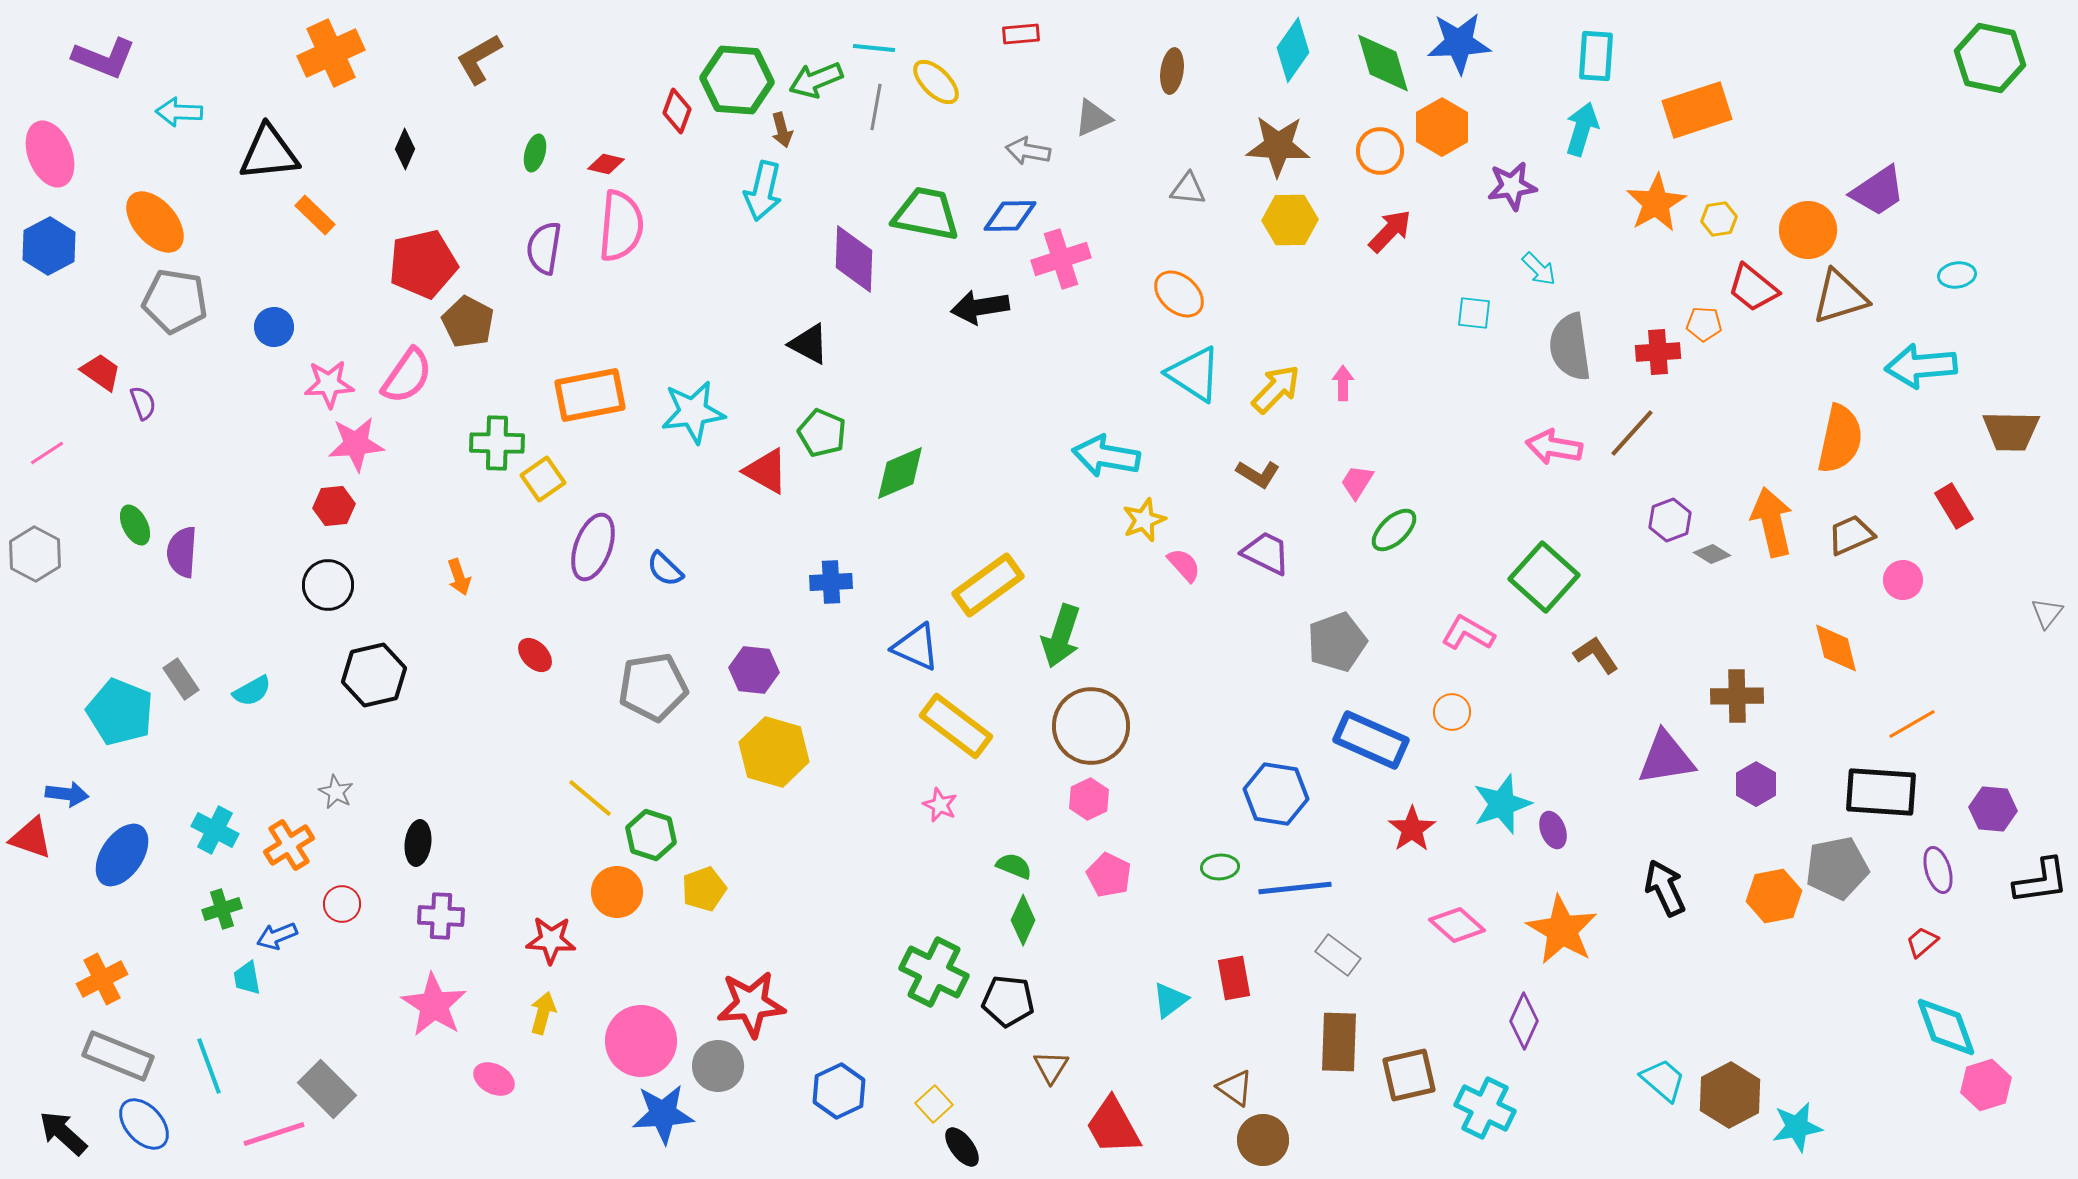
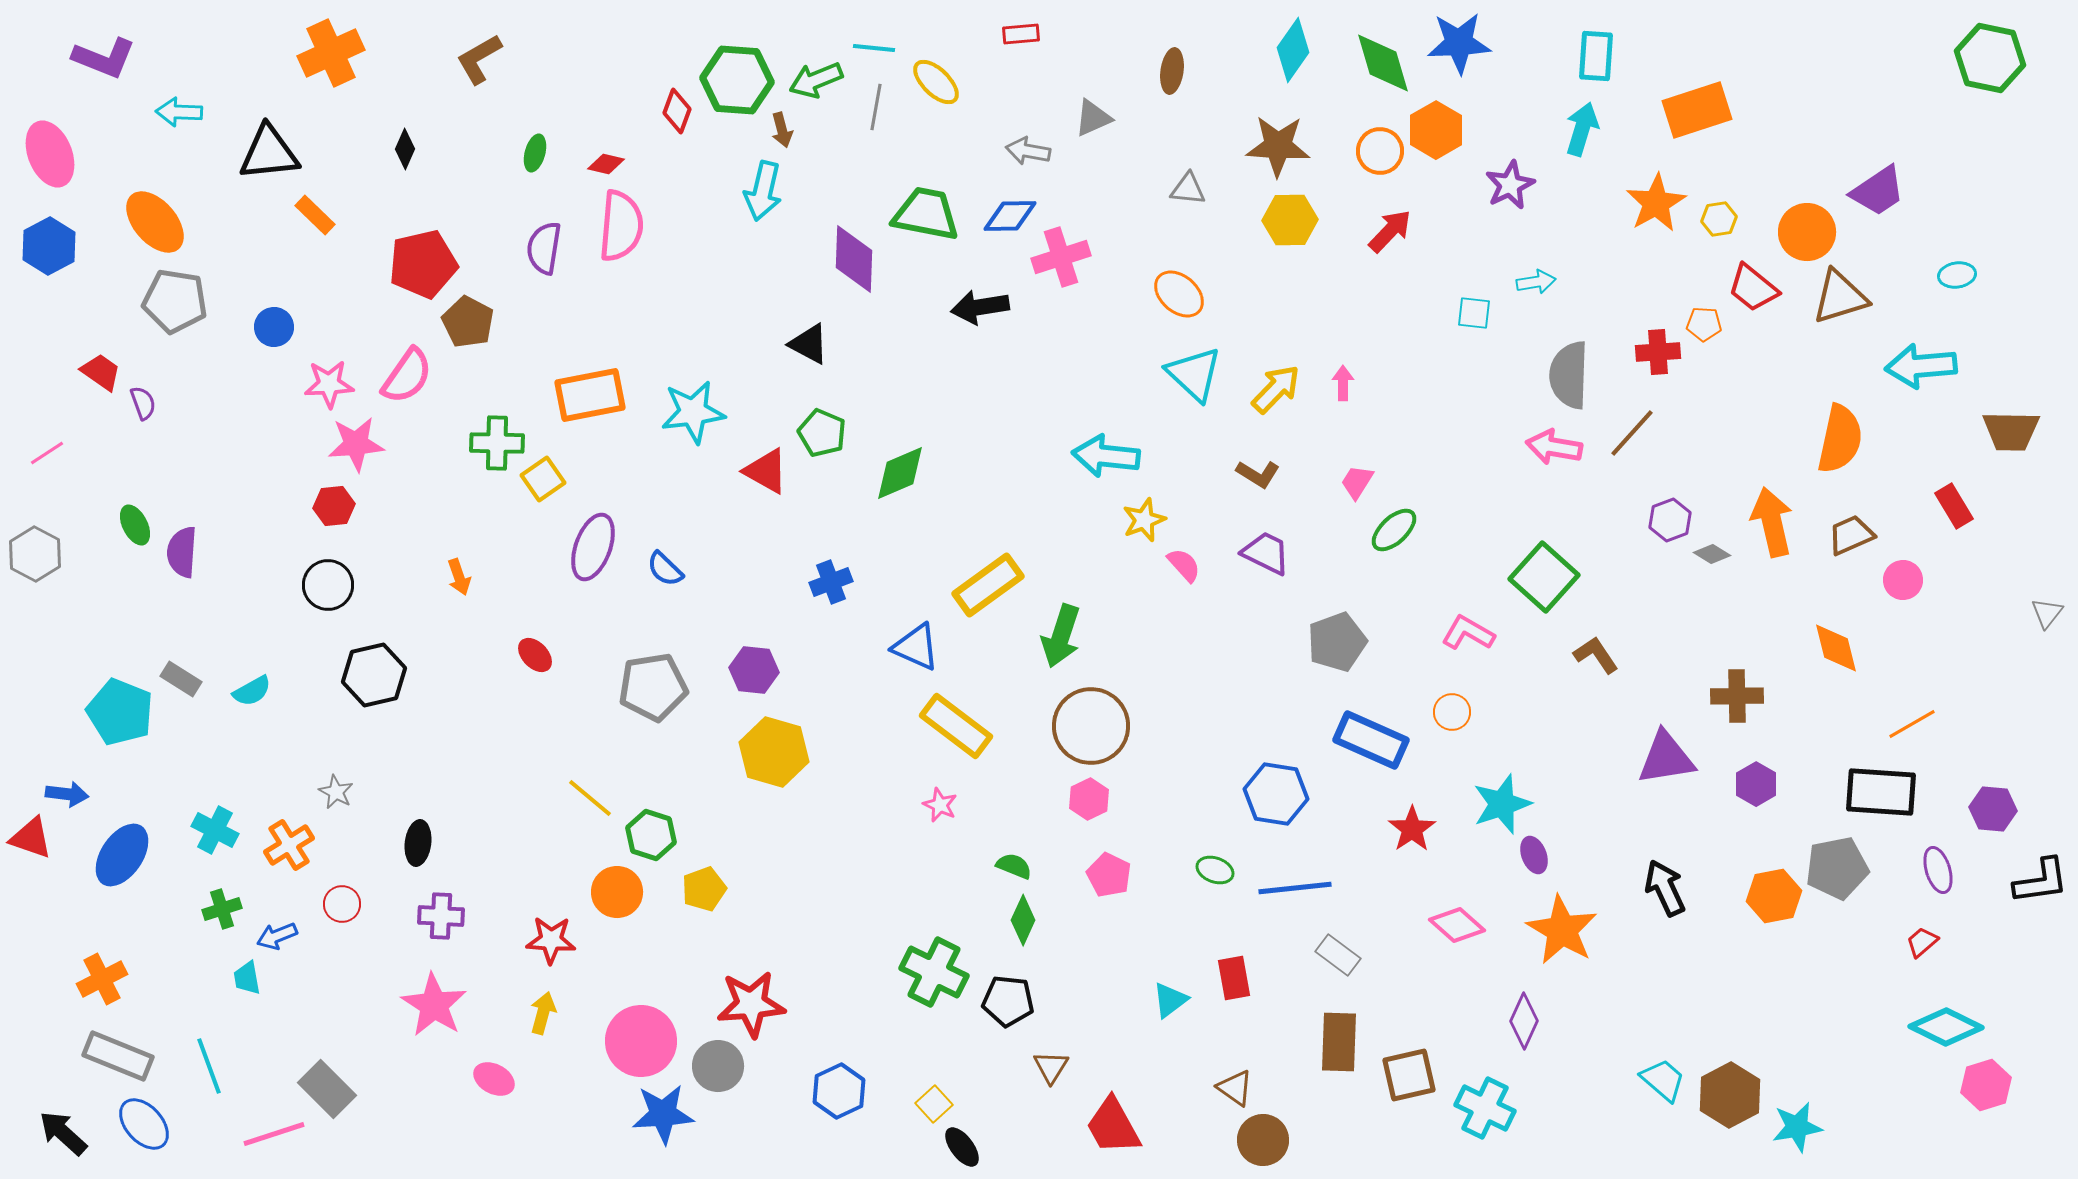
orange hexagon at (1442, 127): moved 6 px left, 3 px down
purple star at (1512, 186): moved 2 px left, 1 px up; rotated 18 degrees counterclockwise
orange circle at (1808, 230): moved 1 px left, 2 px down
pink cross at (1061, 259): moved 2 px up
cyan arrow at (1539, 269): moved 3 px left, 13 px down; rotated 54 degrees counterclockwise
gray semicircle at (1570, 347): moved 1 px left, 28 px down; rotated 10 degrees clockwise
cyan triangle at (1194, 374): rotated 10 degrees clockwise
cyan arrow at (1106, 456): rotated 4 degrees counterclockwise
blue cross at (831, 582): rotated 18 degrees counterclockwise
gray rectangle at (181, 679): rotated 24 degrees counterclockwise
purple ellipse at (1553, 830): moved 19 px left, 25 px down
green ellipse at (1220, 867): moved 5 px left, 3 px down; rotated 24 degrees clockwise
cyan diamond at (1946, 1027): rotated 44 degrees counterclockwise
